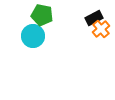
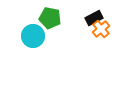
green pentagon: moved 8 px right, 3 px down
